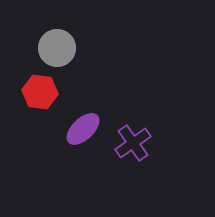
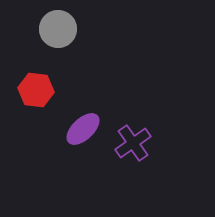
gray circle: moved 1 px right, 19 px up
red hexagon: moved 4 px left, 2 px up
